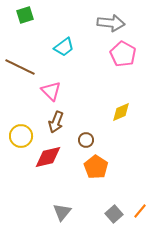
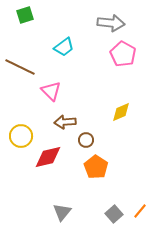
brown arrow: moved 9 px right; rotated 65 degrees clockwise
